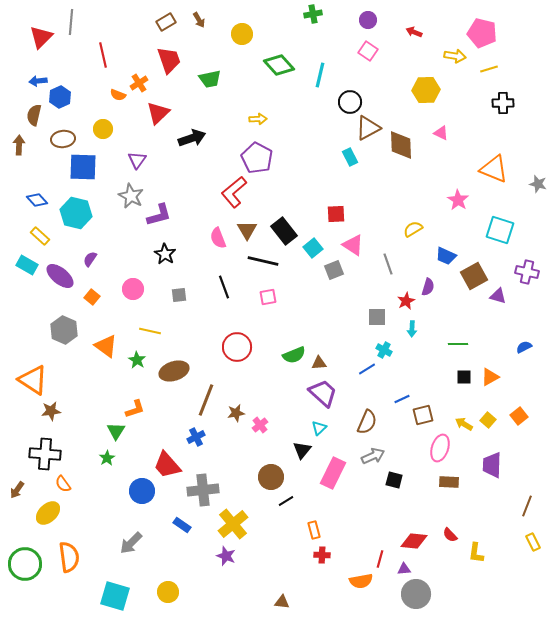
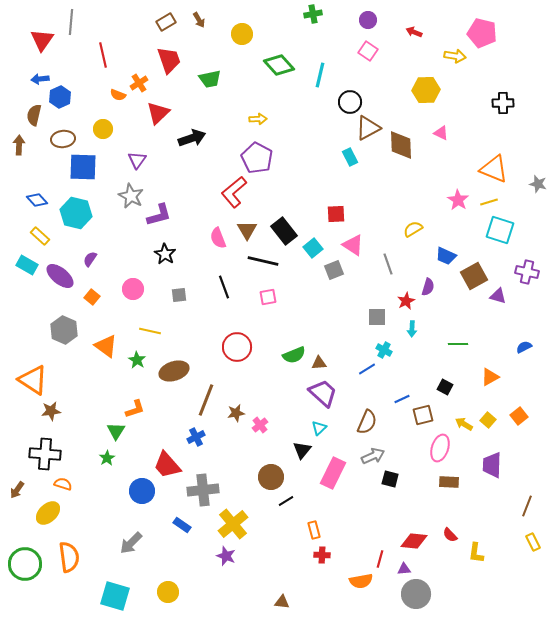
red triangle at (41, 37): moved 1 px right, 3 px down; rotated 10 degrees counterclockwise
yellow line at (489, 69): moved 133 px down
blue arrow at (38, 81): moved 2 px right, 2 px up
black square at (464, 377): moved 19 px left, 10 px down; rotated 28 degrees clockwise
black square at (394, 480): moved 4 px left, 1 px up
orange semicircle at (63, 484): rotated 144 degrees clockwise
